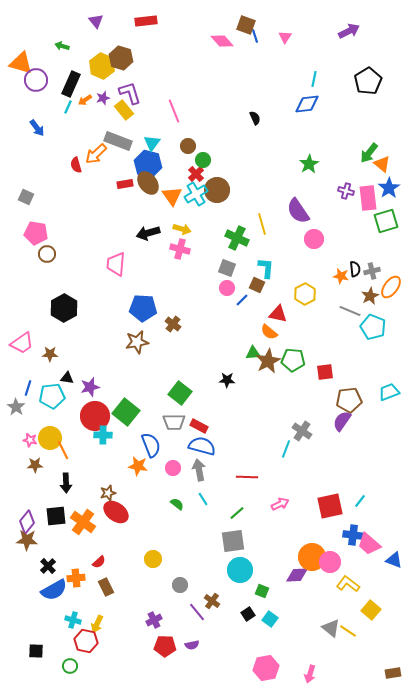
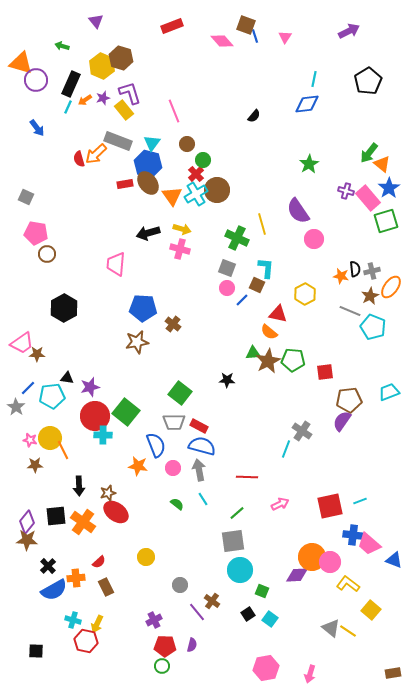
red rectangle at (146, 21): moved 26 px right, 5 px down; rotated 15 degrees counterclockwise
black semicircle at (255, 118): moved 1 px left, 2 px up; rotated 64 degrees clockwise
brown circle at (188, 146): moved 1 px left, 2 px up
red semicircle at (76, 165): moved 3 px right, 6 px up
pink rectangle at (368, 198): rotated 35 degrees counterclockwise
brown star at (50, 354): moved 13 px left
blue line at (28, 388): rotated 28 degrees clockwise
blue semicircle at (151, 445): moved 5 px right
black arrow at (66, 483): moved 13 px right, 3 px down
cyan line at (360, 501): rotated 32 degrees clockwise
yellow circle at (153, 559): moved 7 px left, 2 px up
purple semicircle at (192, 645): rotated 64 degrees counterclockwise
green circle at (70, 666): moved 92 px right
